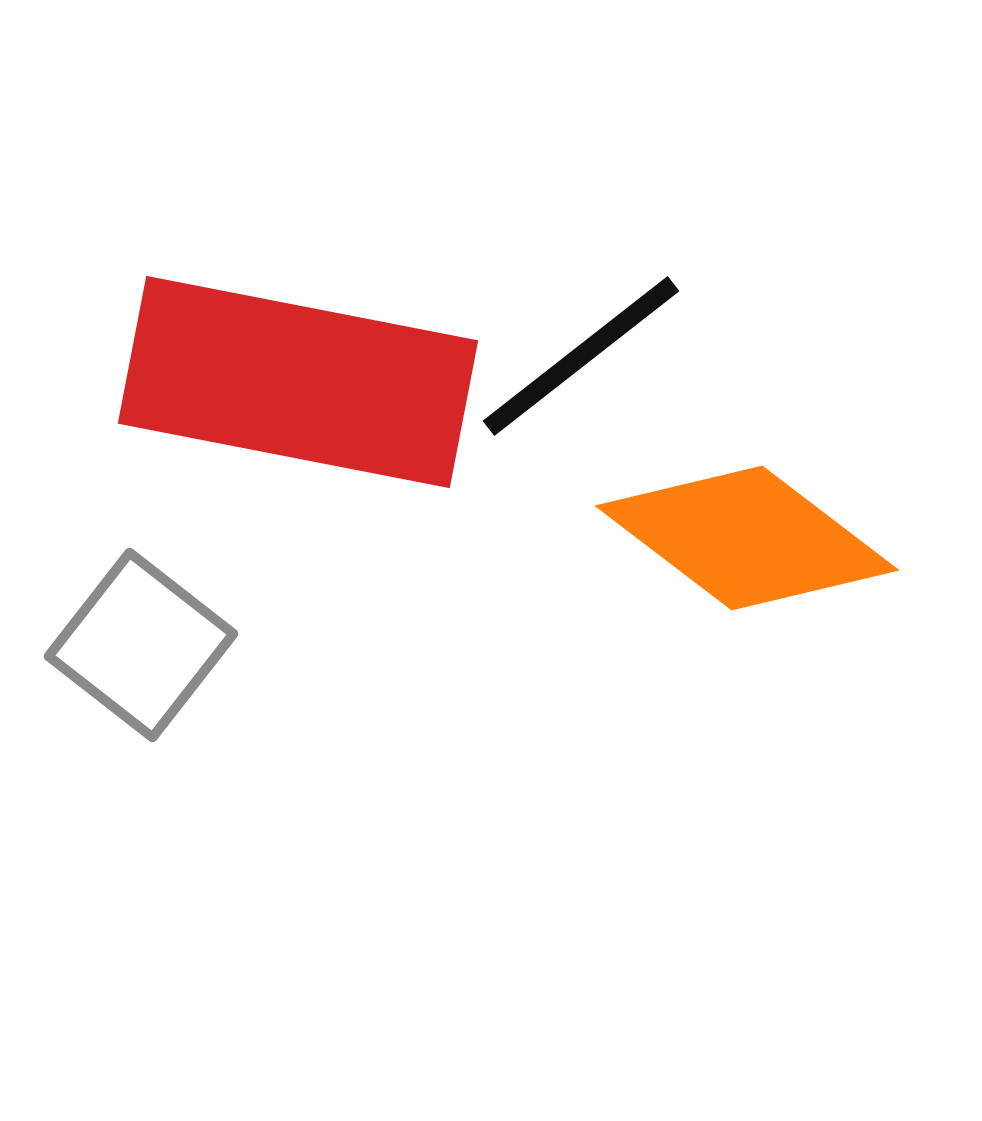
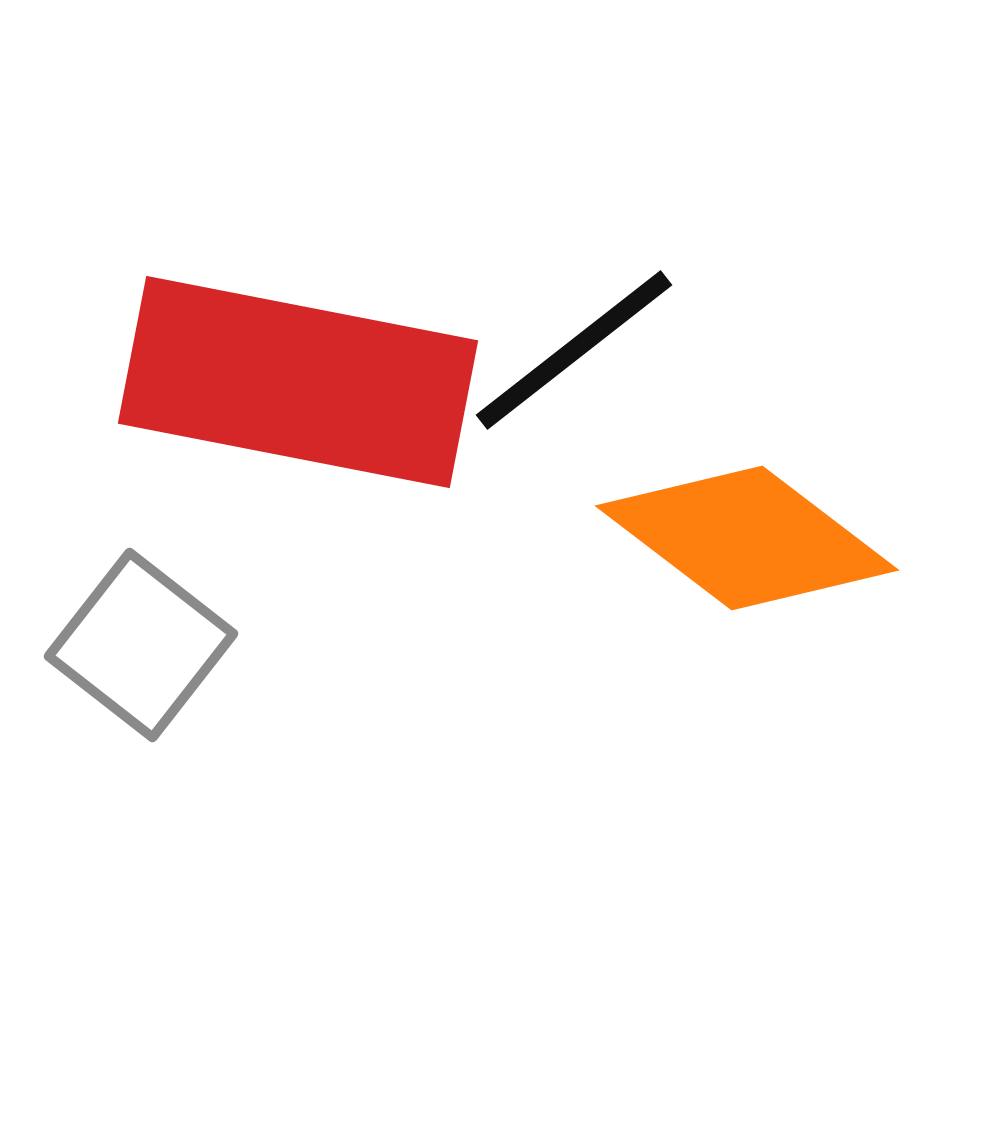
black line: moved 7 px left, 6 px up
